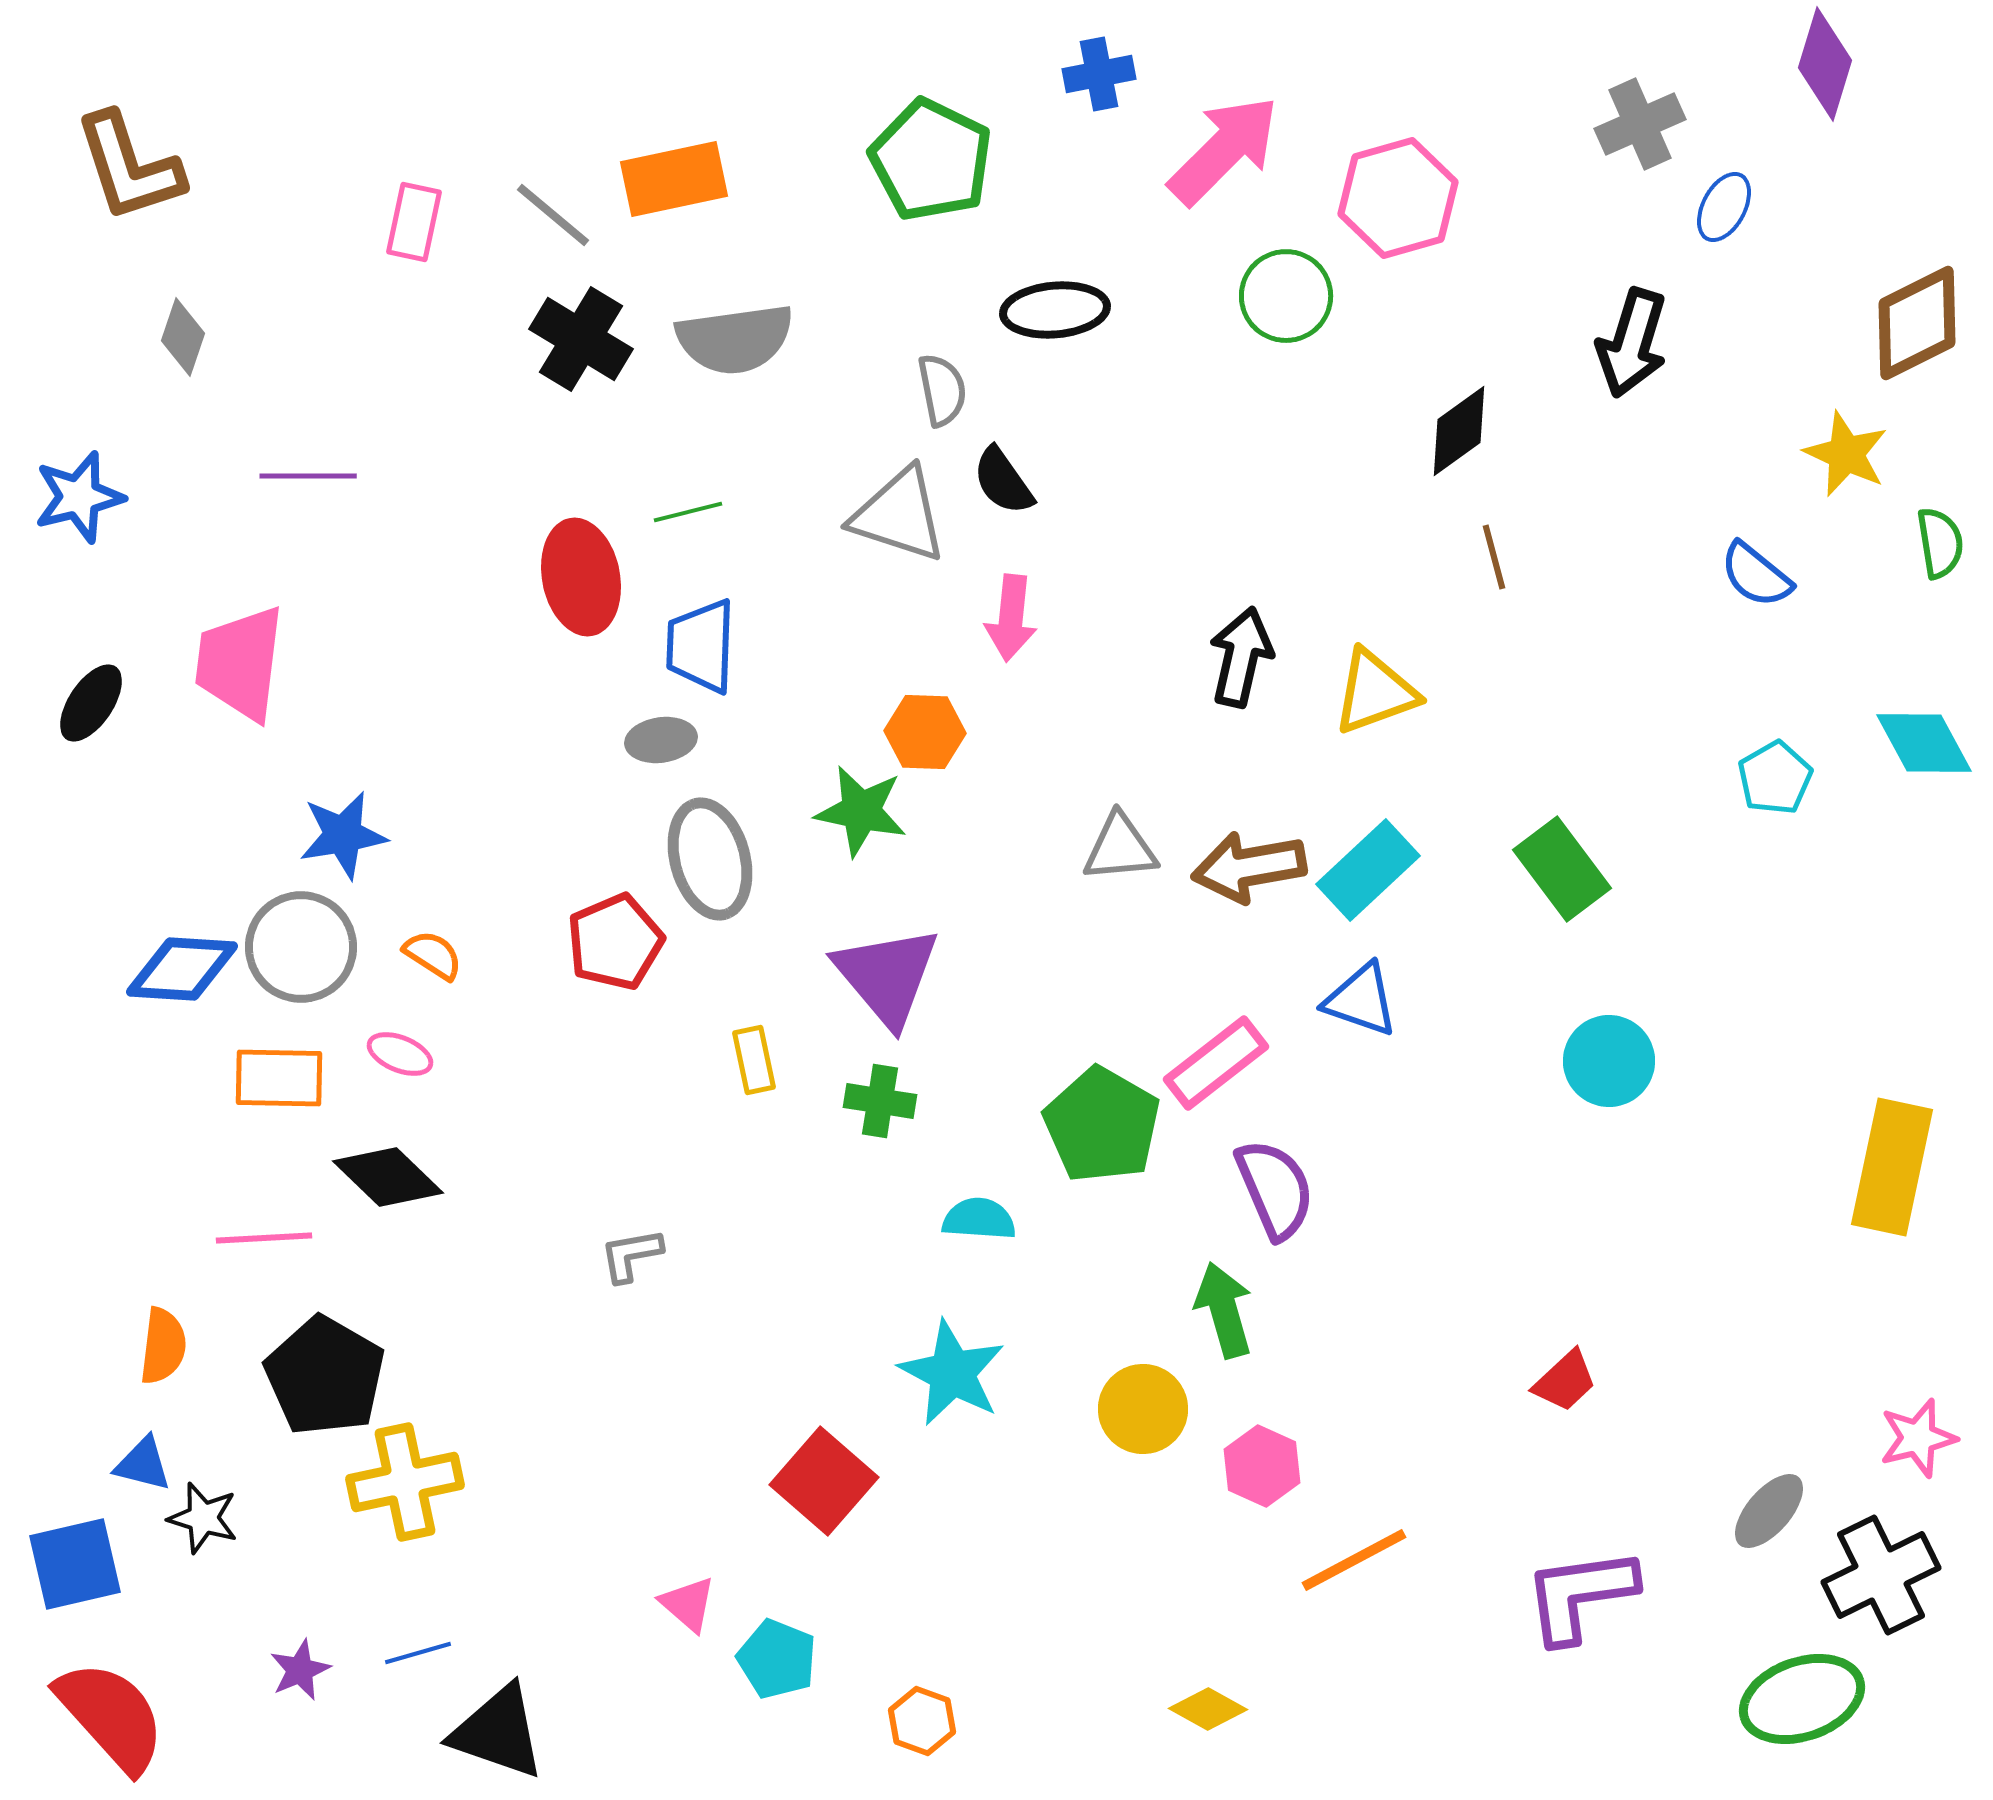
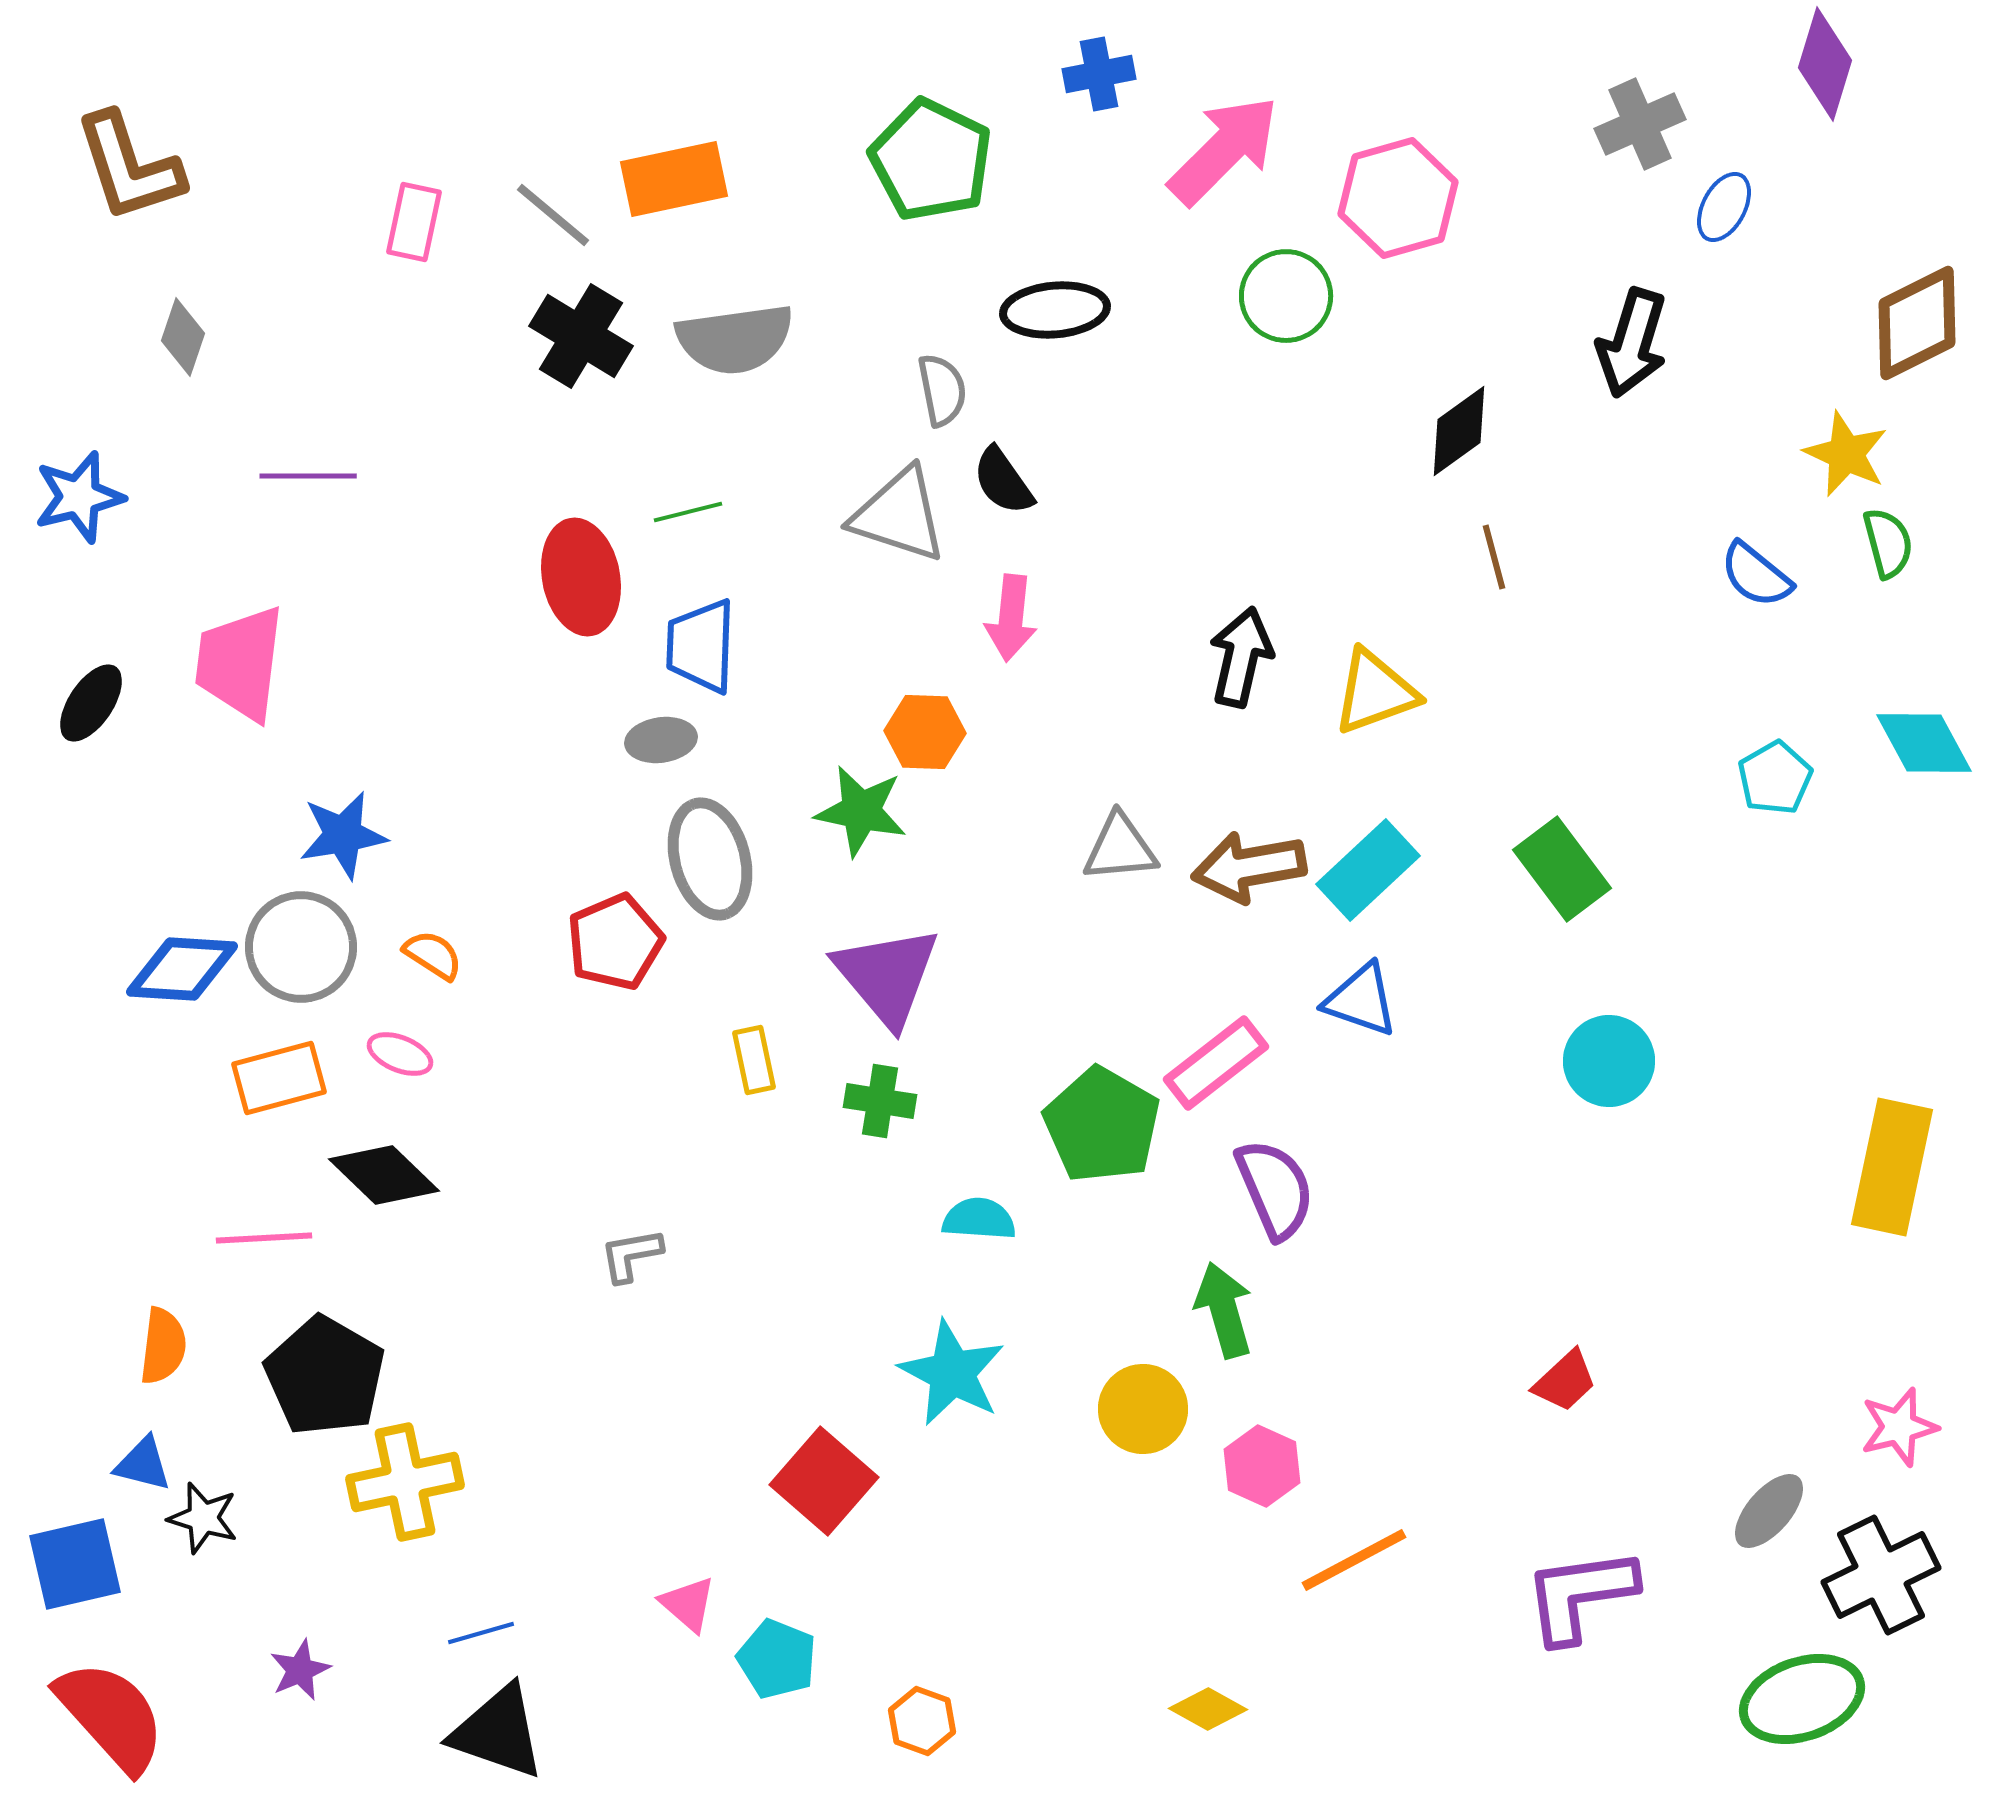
black cross at (581, 339): moved 3 px up
green semicircle at (1940, 543): moved 52 px left; rotated 6 degrees counterclockwise
orange rectangle at (279, 1078): rotated 16 degrees counterclockwise
black diamond at (388, 1177): moved 4 px left, 2 px up
pink star at (1918, 1438): moved 19 px left, 11 px up
blue line at (418, 1653): moved 63 px right, 20 px up
